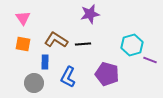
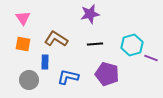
brown L-shape: moved 1 px up
black line: moved 12 px right
purple line: moved 1 px right, 2 px up
blue L-shape: rotated 75 degrees clockwise
gray circle: moved 5 px left, 3 px up
